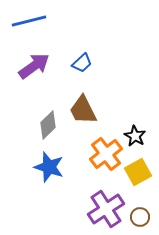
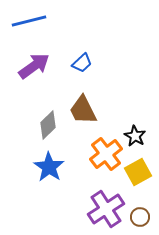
blue star: rotated 16 degrees clockwise
